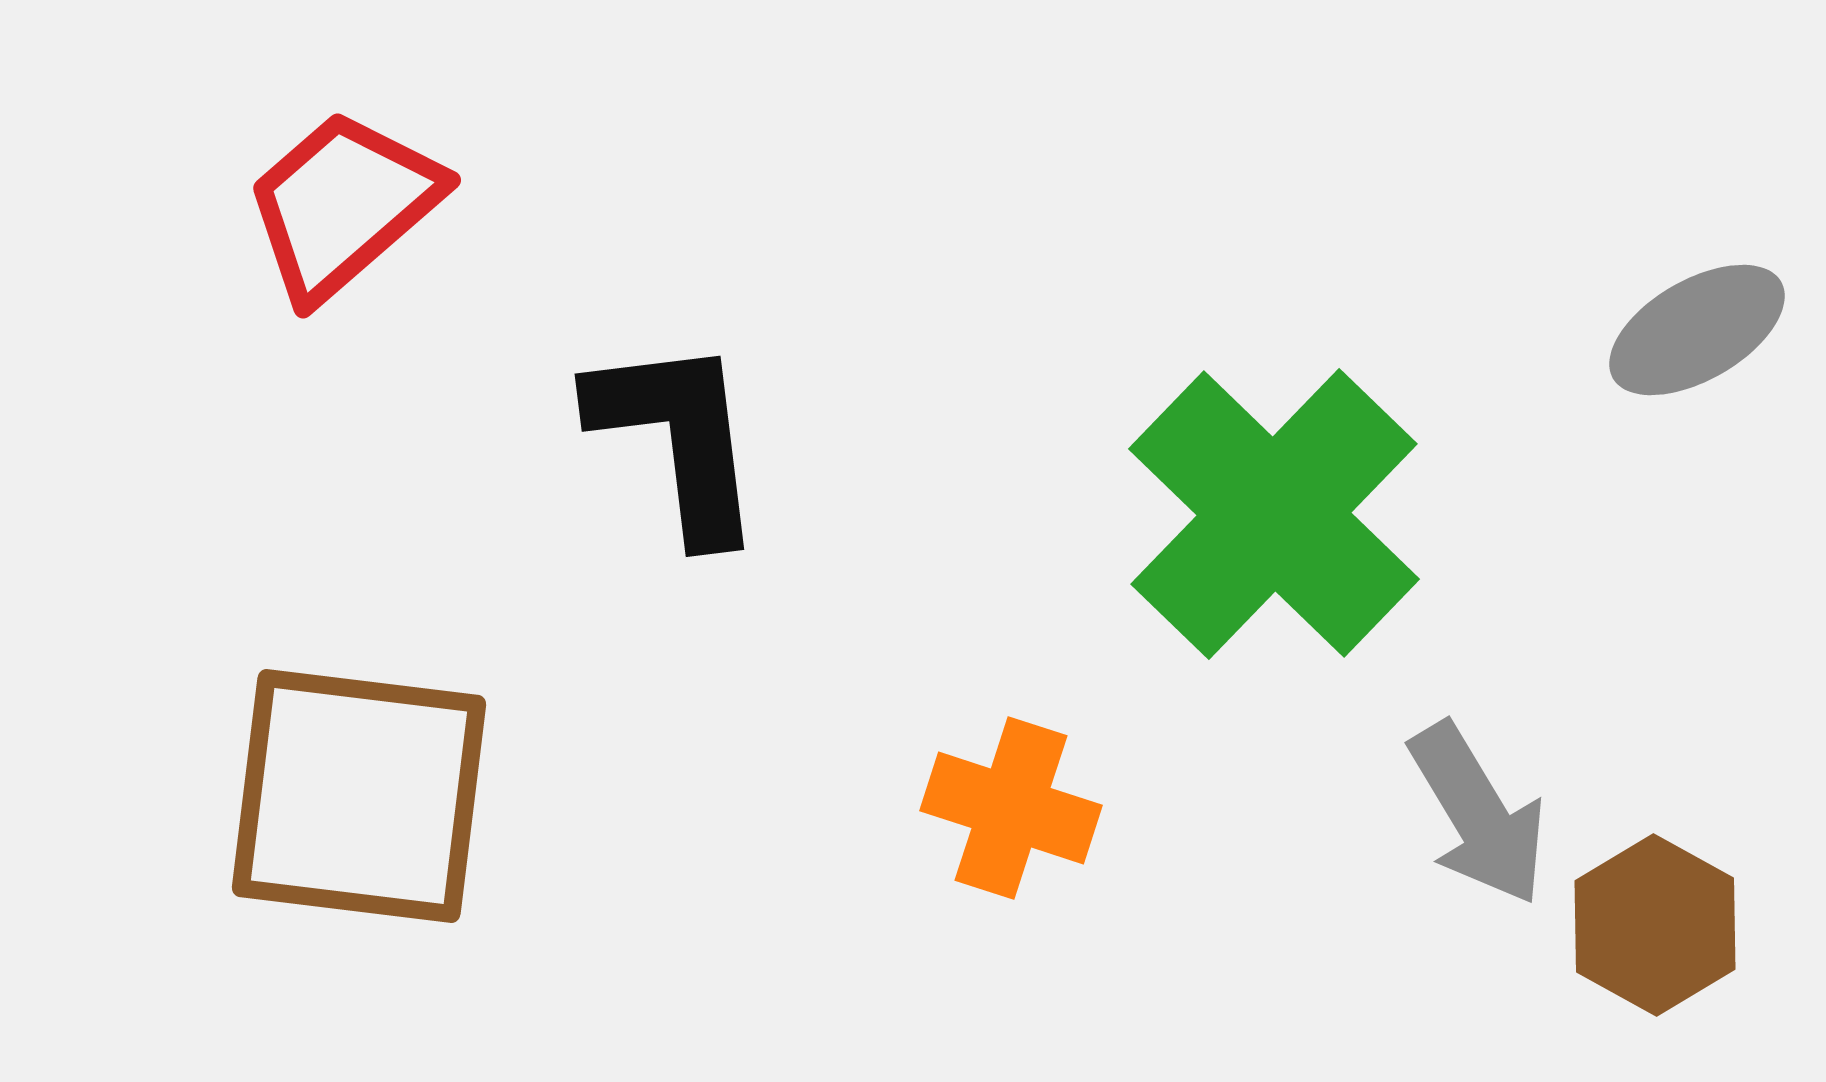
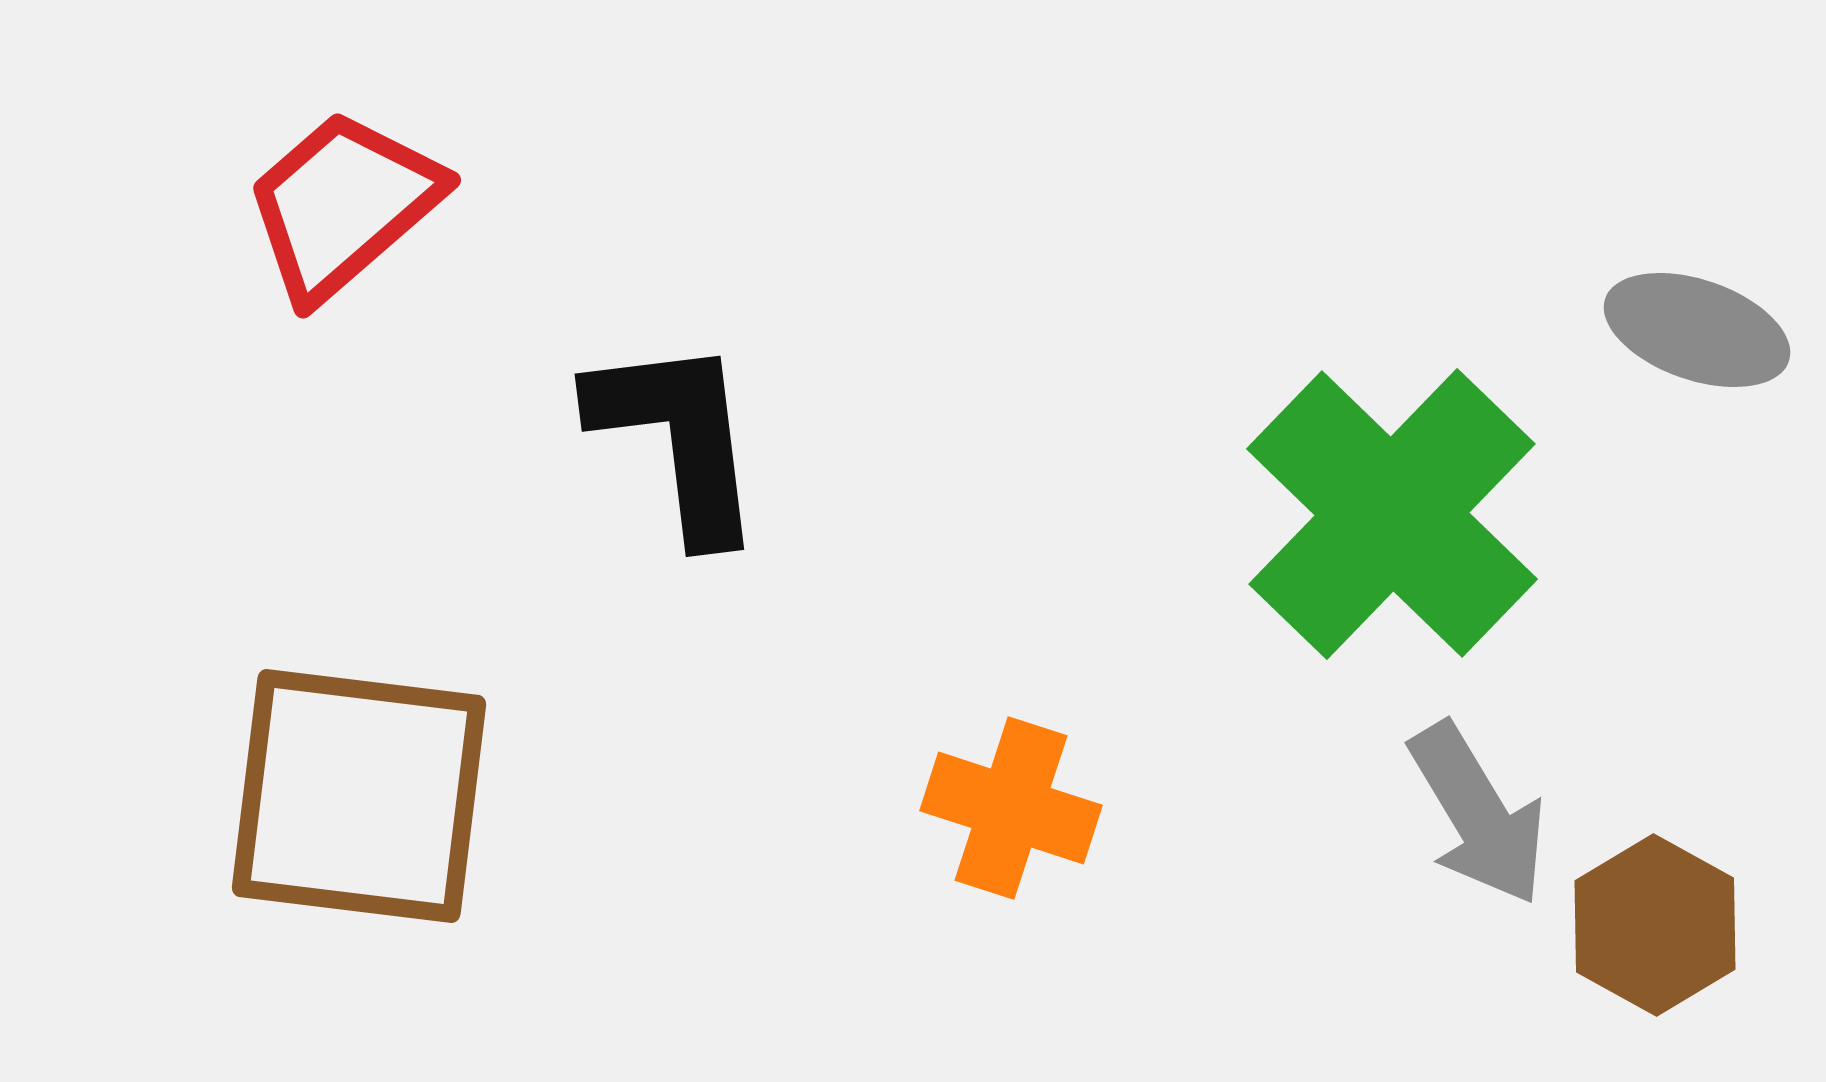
gray ellipse: rotated 49 degrees clockwise
green cross: moved 118 px right
